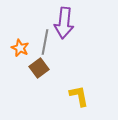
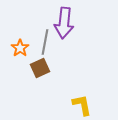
orange star: rotated 12 degrees clockwise
brown square: moved 1 px right; rotated 12 degrees clockwise
yellow L-shape: moved 3 px right, 9 px down
